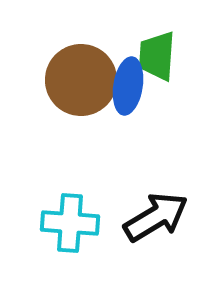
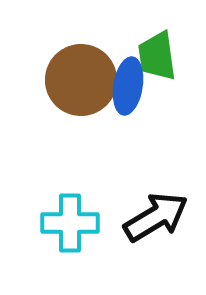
green trapezoid: rotated 12 degrees counterclockwise
cyan cross: rotated 4 degrees counterclockwise
